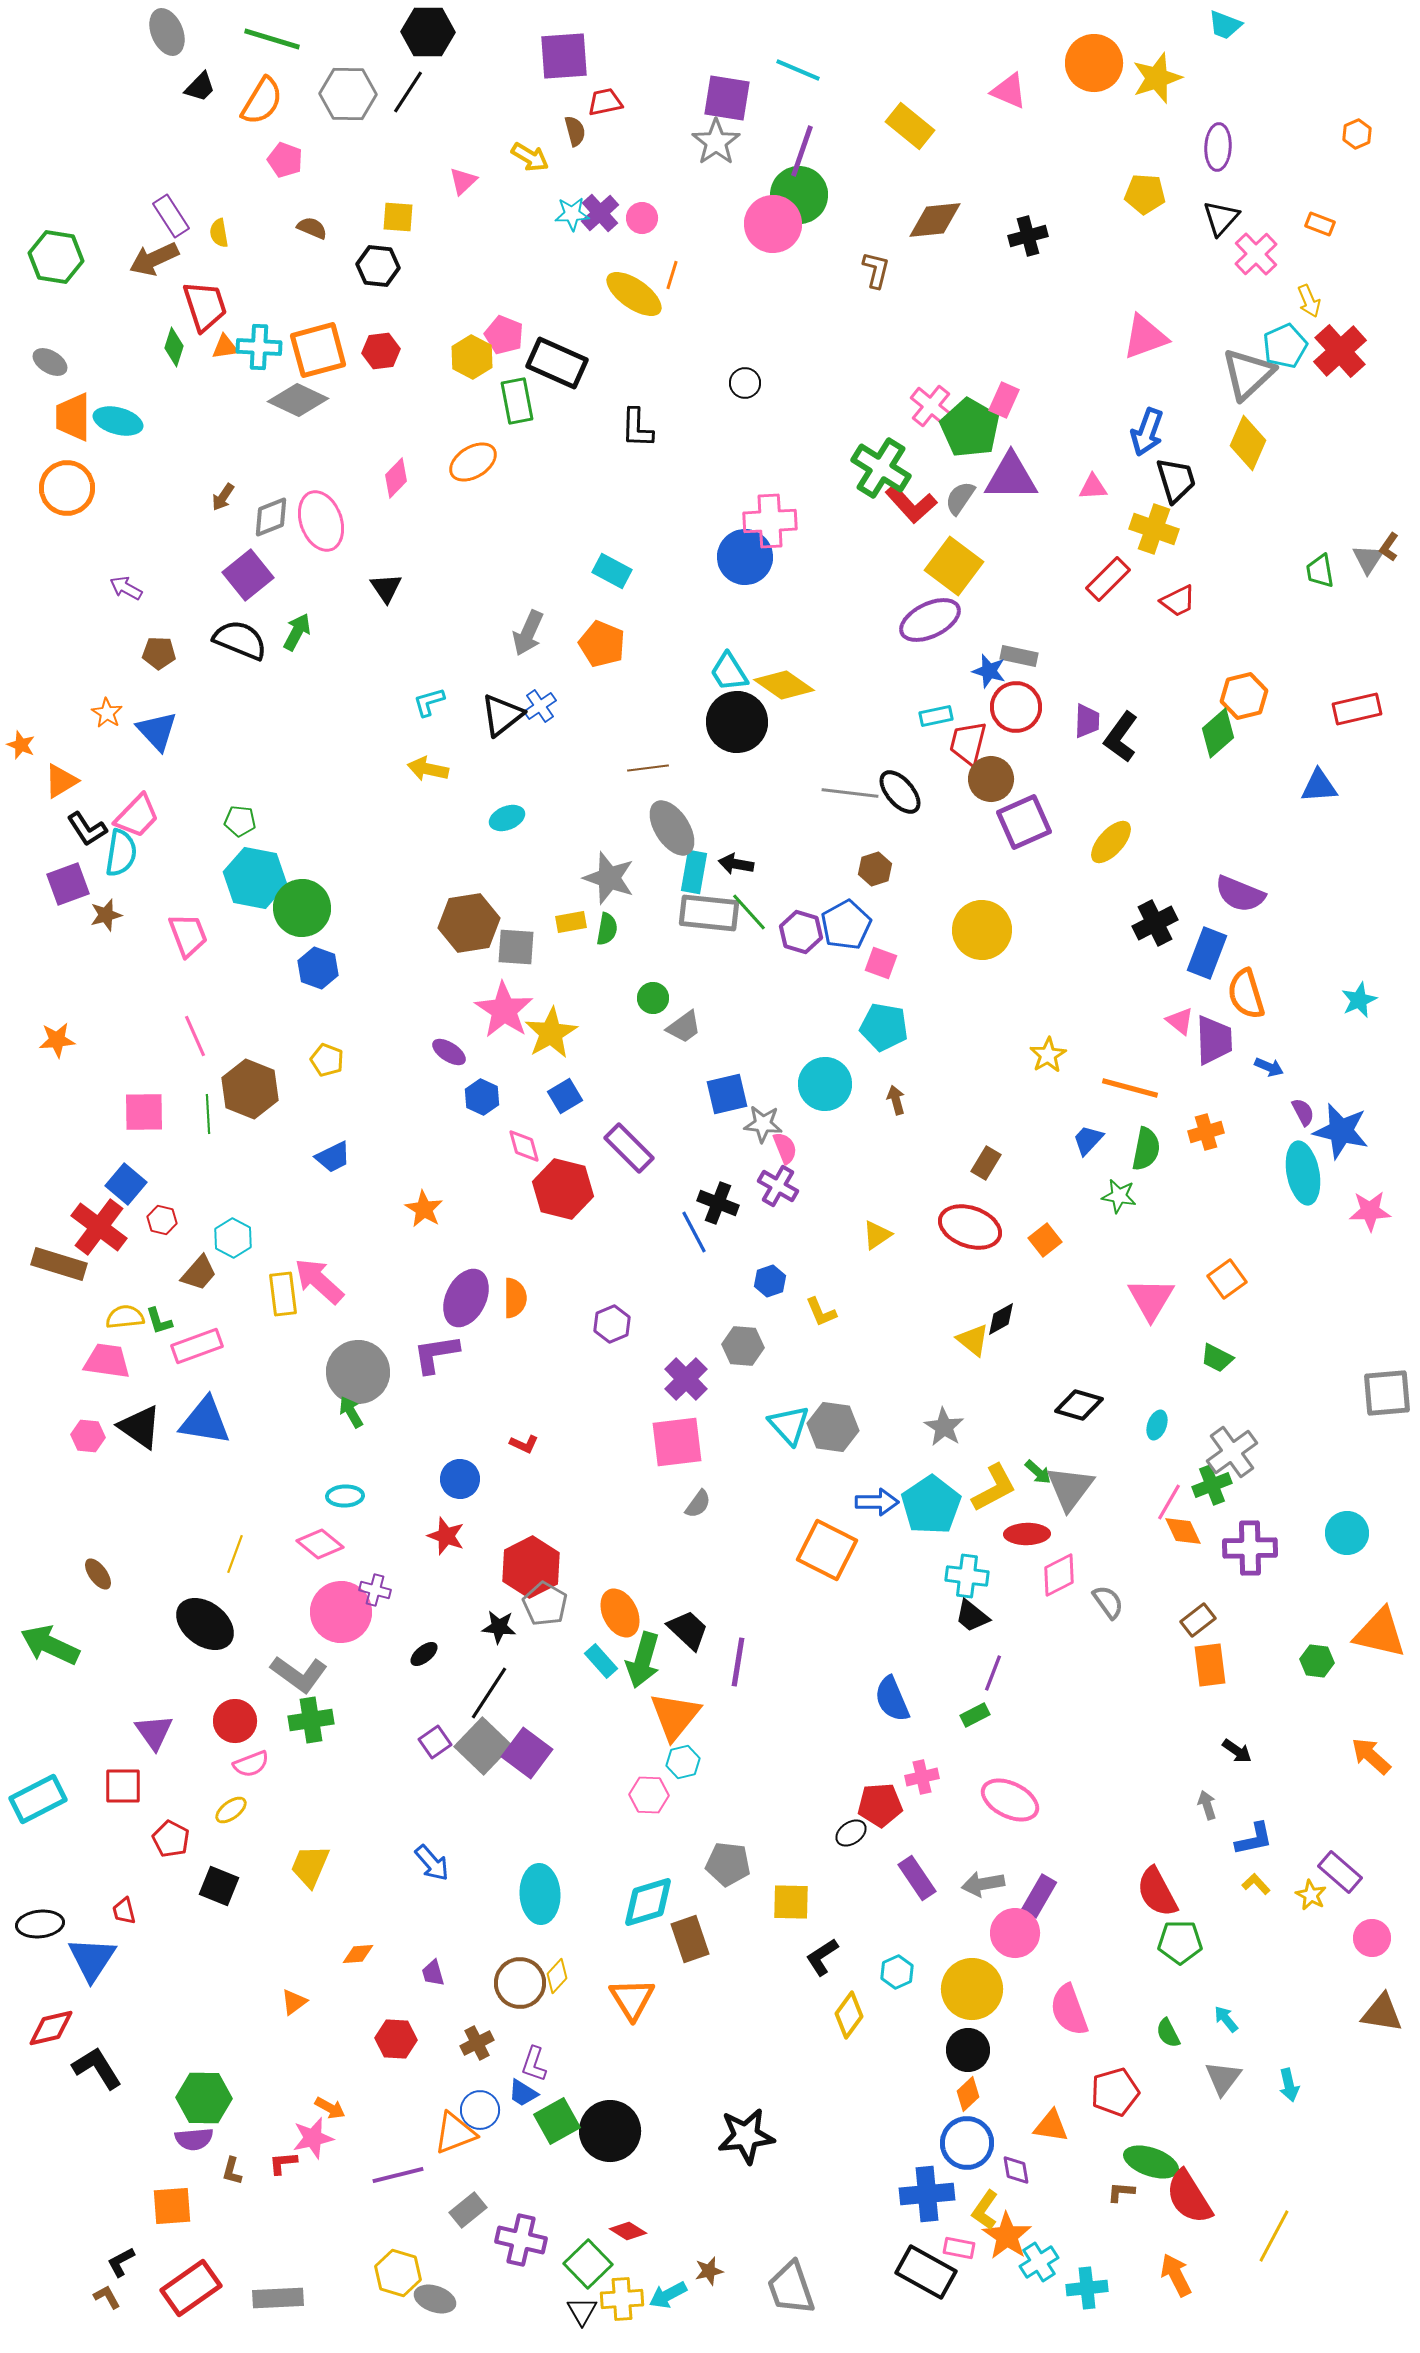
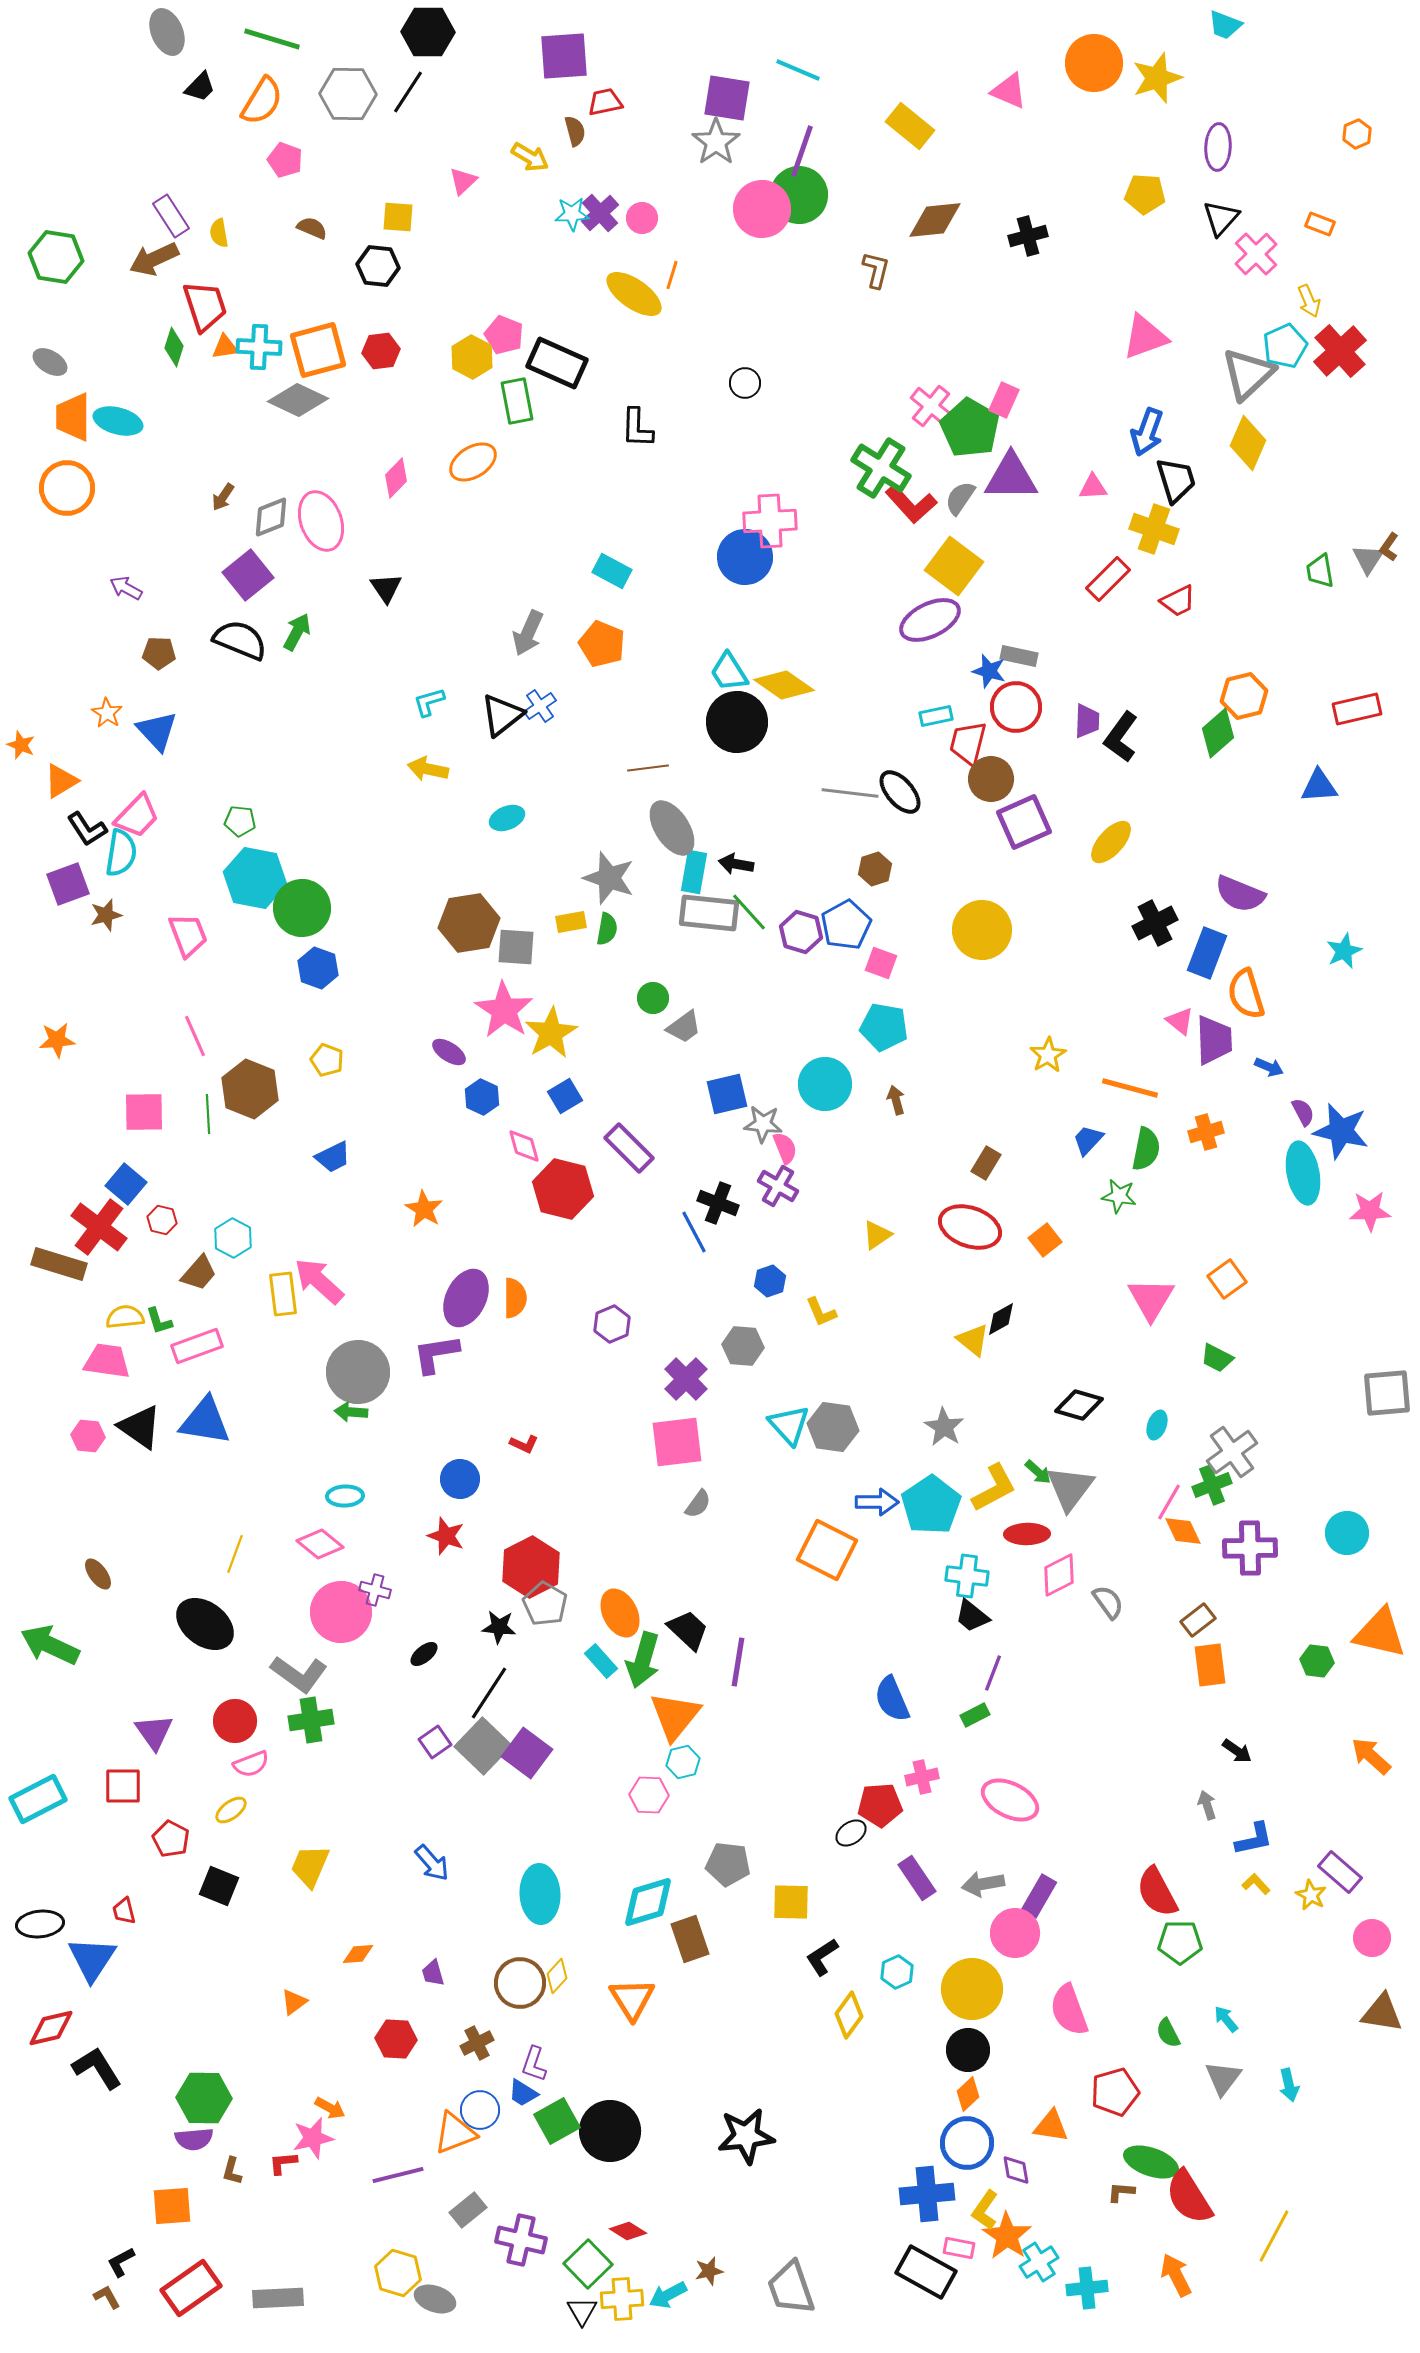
pink circle at (773, 224): moved 11 px left, 15 px up
cyan star at (1359, 1000): moved 15 px left, 49 px up
green arrow at (351, 1412): rotated 56 degrees counterclockwise
